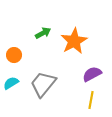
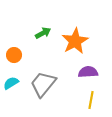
orange star: moved 1 px right
purple semicircle: moved 4 px left, 2 px up; rotated 24 degrees clockwise
